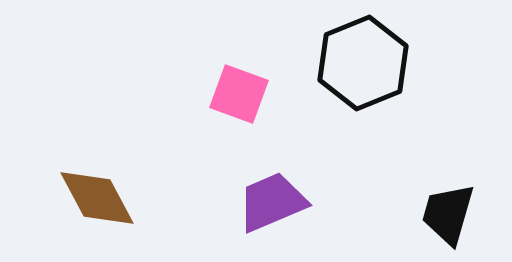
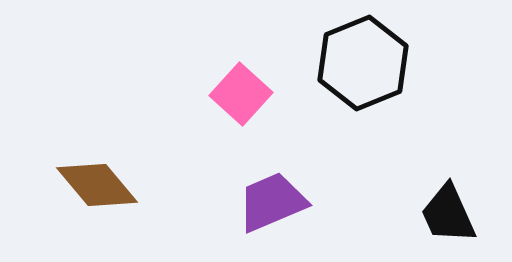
pink square: moved 2 px right; rotated 22 degrees clockwise
brown diamond: moved 13 px up; rotated 12 degrees counterclockwise
black trapezoid: rotated 40 degrees counterclockwise
